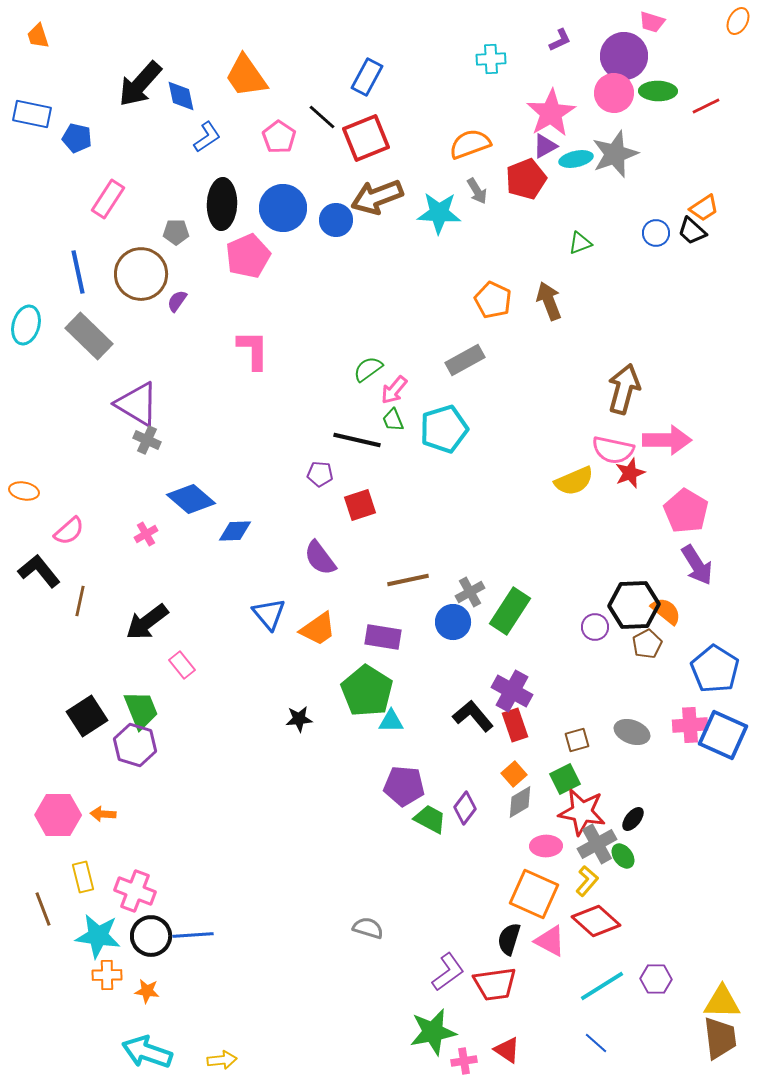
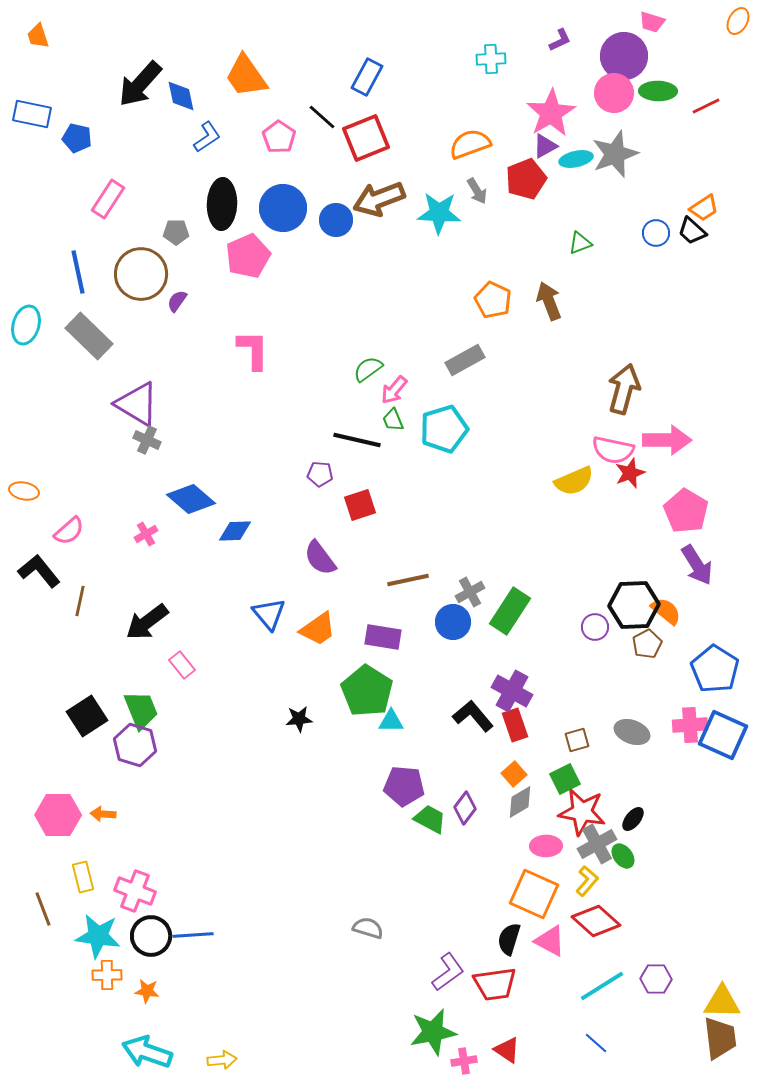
brown arrow at (377, 197): moved 2 px right, 2 px down
